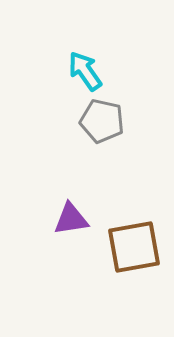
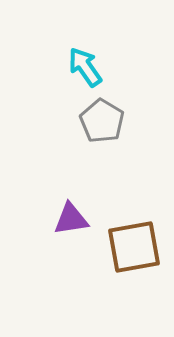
cyan arrow: moved 4 px up
gray pentagon: rotated 18 degrees clockwise
